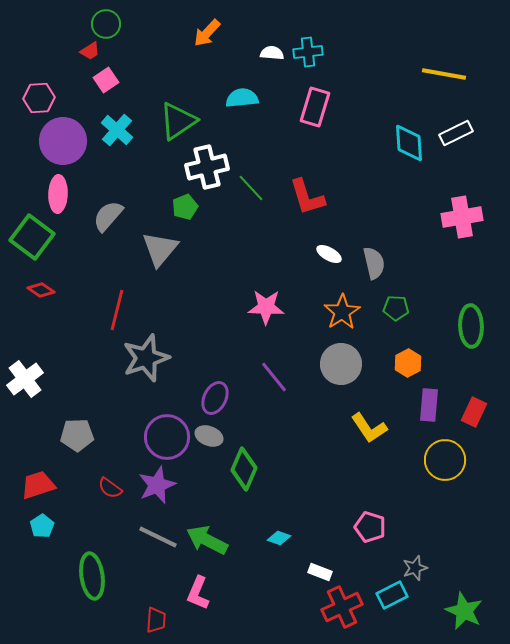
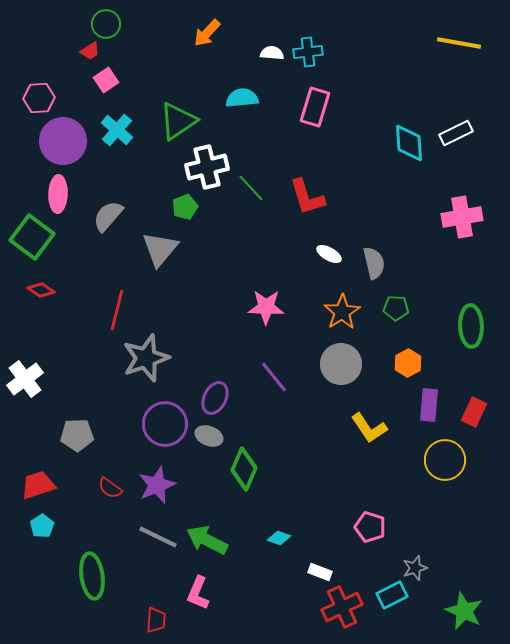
yellow line at (444, 74): moved 15 px right, 31 px up
purple circle at (167, 437): moved 2 px left, 13 px up
